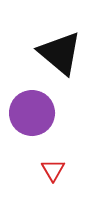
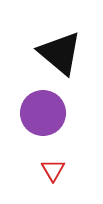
purple circle: moved 11 px right
